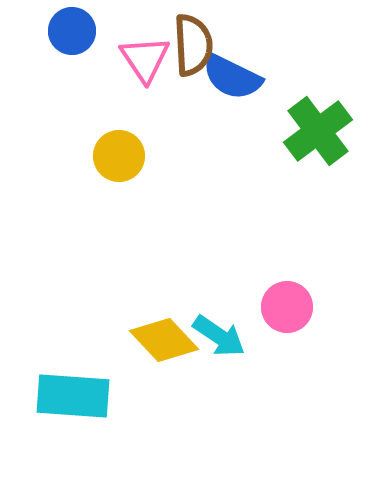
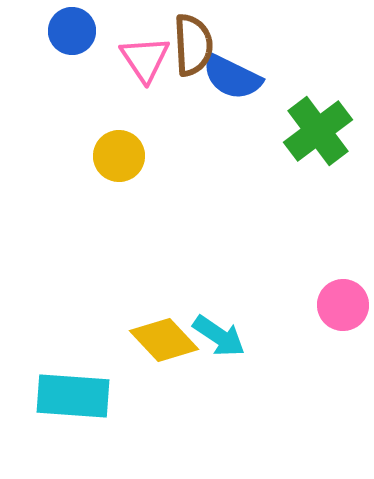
pink circle: moved 56 px right, 2 px up
